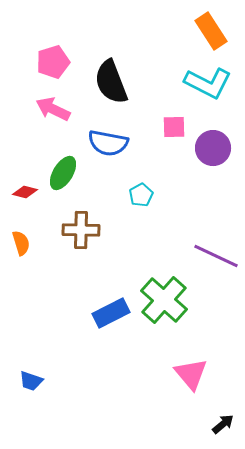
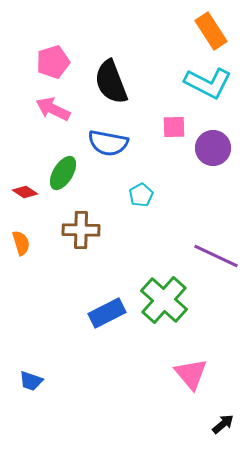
red diamond: rotated 20 degrees clockwise
blue rectangle: moved 4 px left
